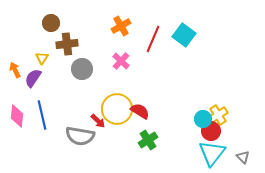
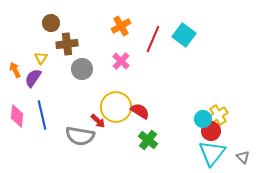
yellow triangle: moved 1 px left
yellow circle: moved 1 px left, 2 px up
green cross: rotated 18 degrees counterclockwise
